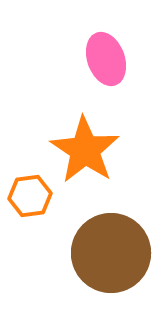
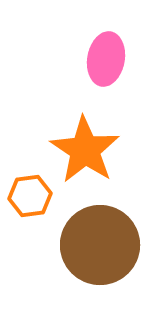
pink ellipse: rotated 30 degrees clockwise
brown circle: moved 11 px left, 8 px up
